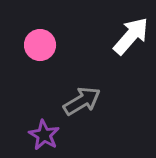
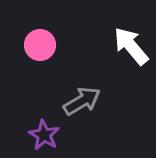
white arrow: moved 10 px down; rotated 81 degrees counterclockwise
